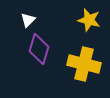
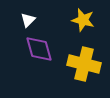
yellow star: moved 6 px left
purple diamond: rotated 32 degrees counterclockwise
